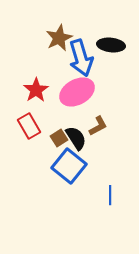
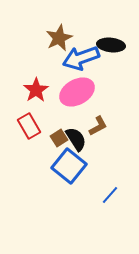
blue arrow: rotated 87 degrees clockwise
black semicircle: moved 1 px down
blue line: rotated 42 degrees clockwise
